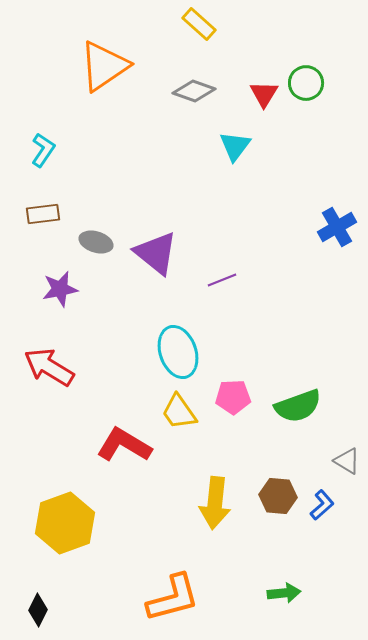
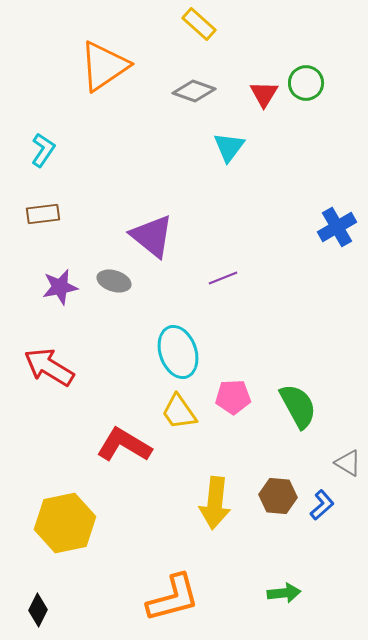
cyan triangle: moved 6 px left, 1 px down
gray ellipse: moved 18 px right, 39 px down
purple triangle: moved 4 px left, 17 px up
purple line: moved 1 px right, 2 px up
purple star: moved 2 px up
green semicircle: rotated 99 degrees counterclockwise
gray triangle: moved 1 px right, 2 px down
yellow hexagon: rotated 8 degrees clockwise
